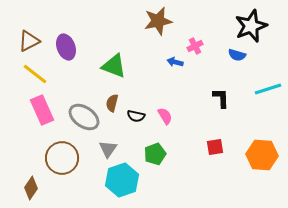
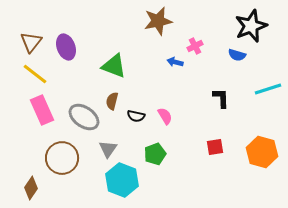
brown triangle: moved 2 px right, 1 px down; rotated 25 degrees counterclockwise
brown semicircle: moved 2 px up
orange hexagon: moved 3 px up; rotated 12 degrees clockwise
cyan hexagon: rotated 20 degrees counterclockwise
